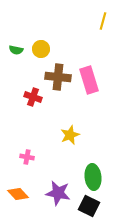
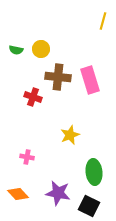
pink rectangle: moved 1 px right
green ellipse: moved 1 px right, 5 px up
